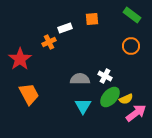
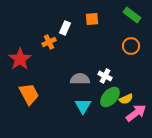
white rectangle: rotated 48 degrees counterclockwise
